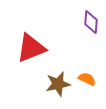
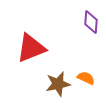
orange semicircle: moved 1 px left, 1 px up
